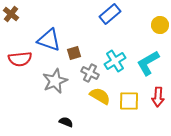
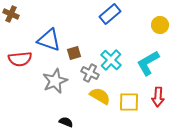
brown cross: rotated 14 degrees counterclockwise
cyan cross: moved 4 px left, 1 px up; rotated 15 degrees counterclockwise
yellow square: moved 1 px down
